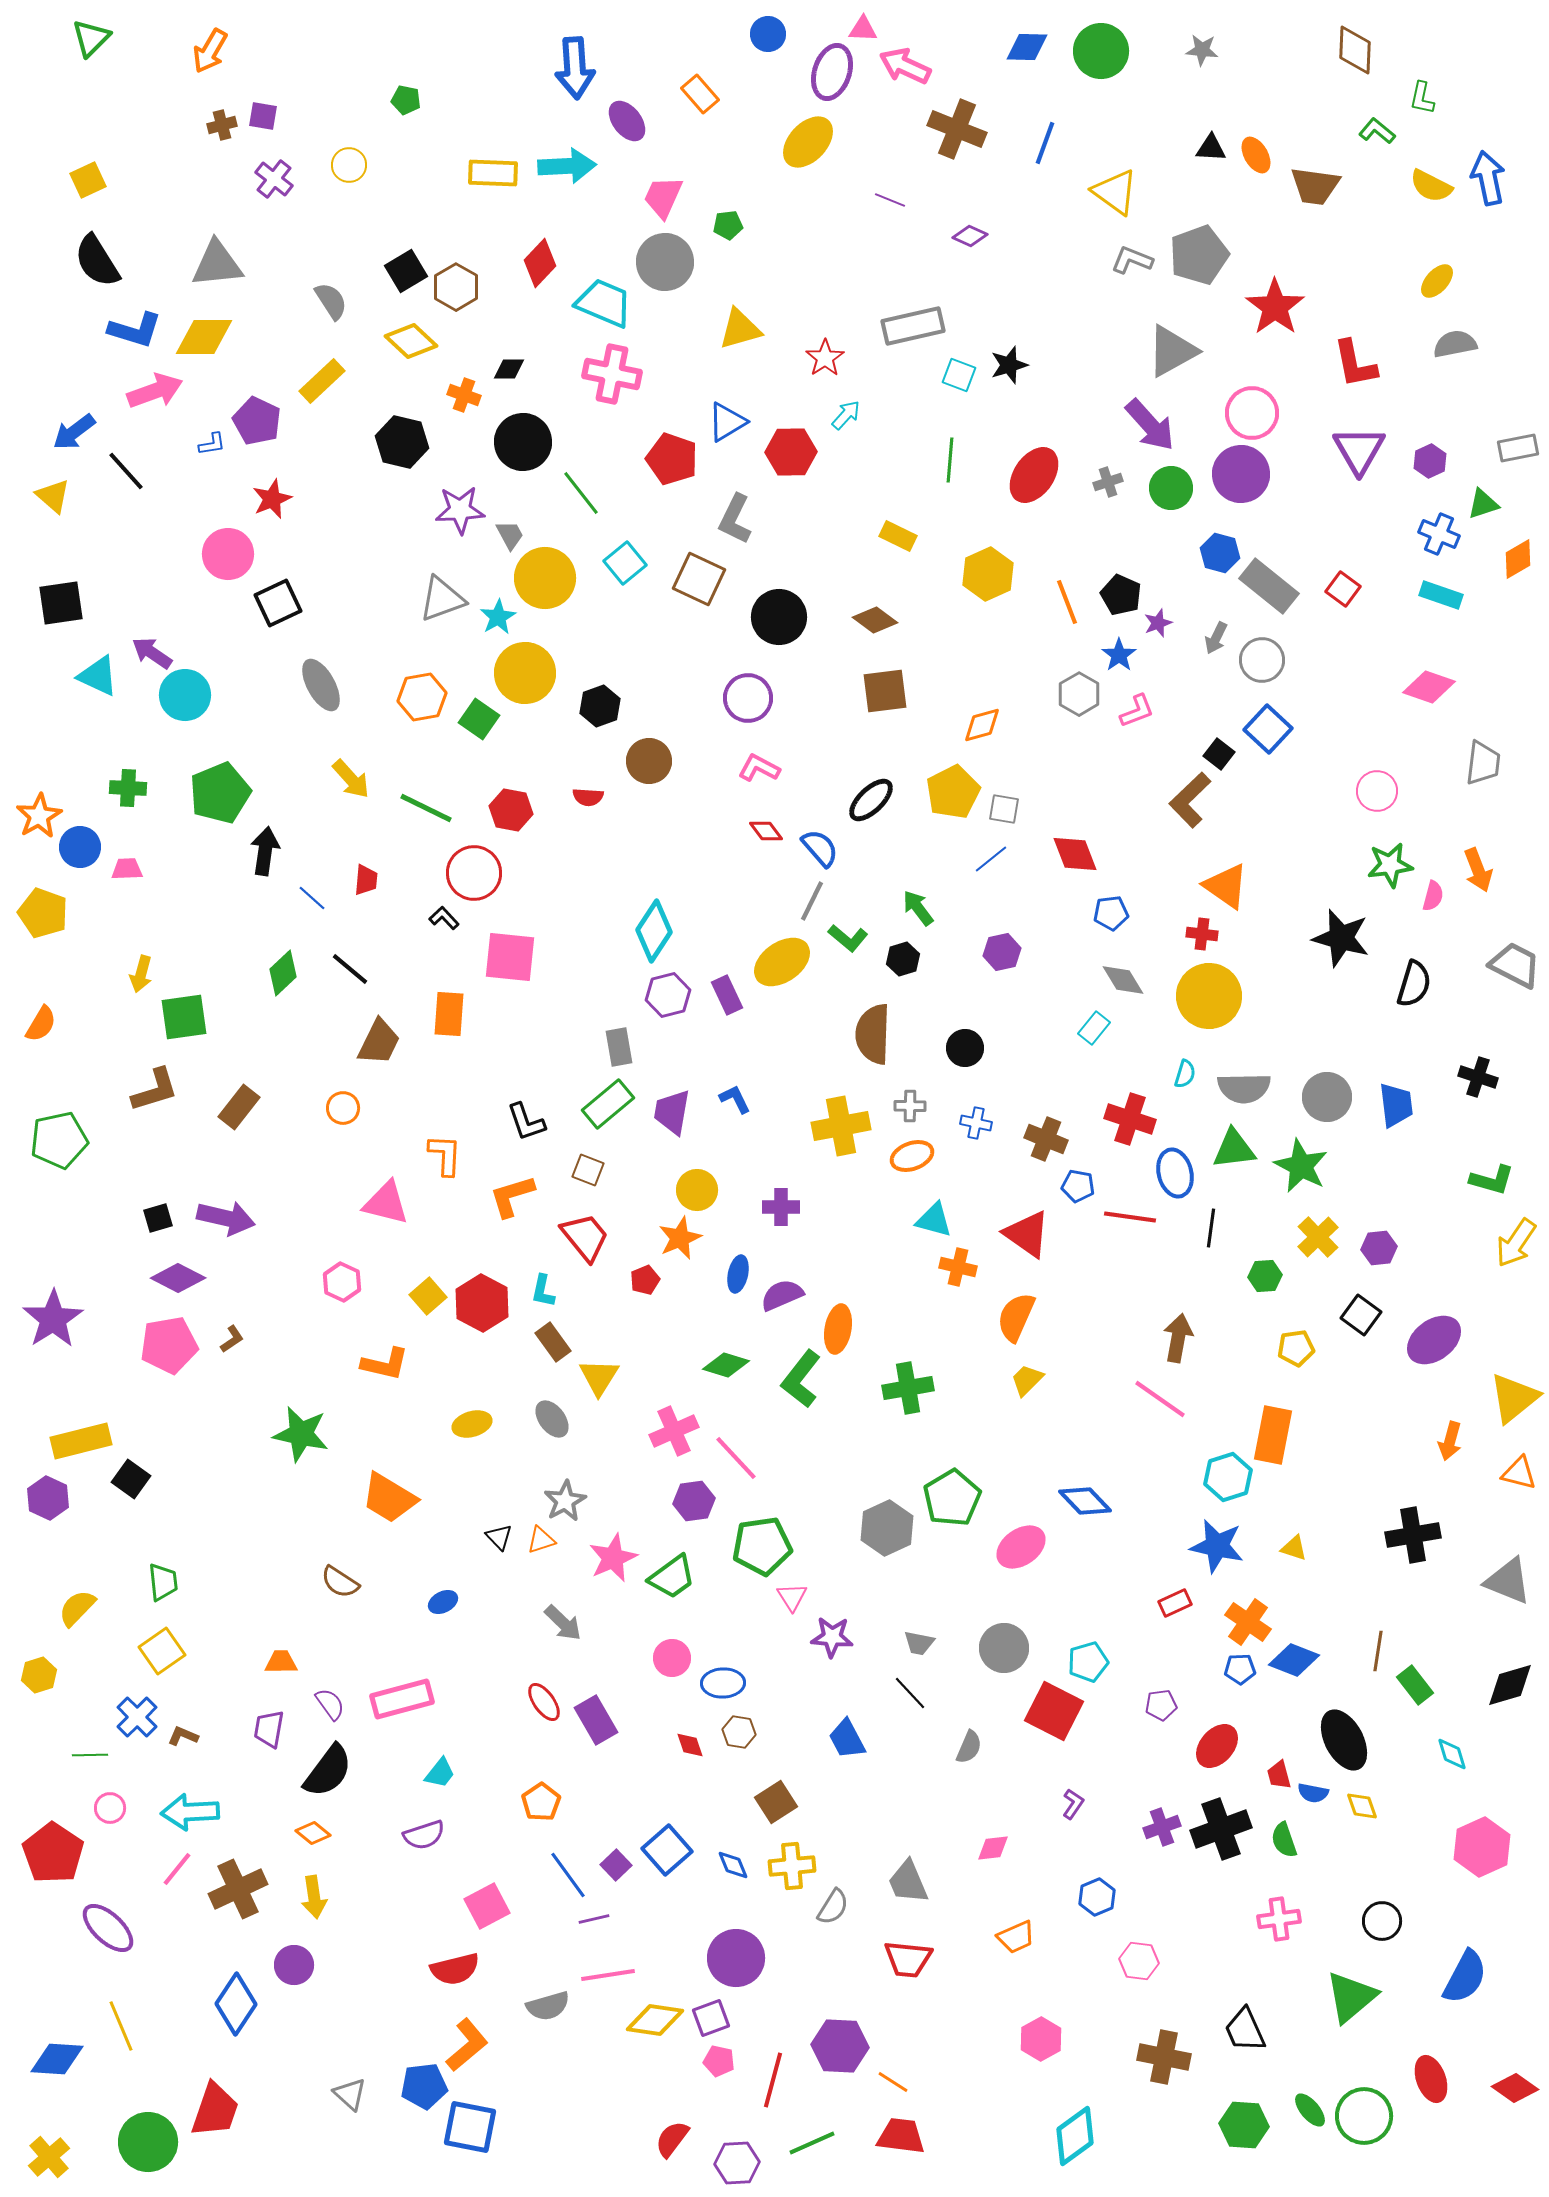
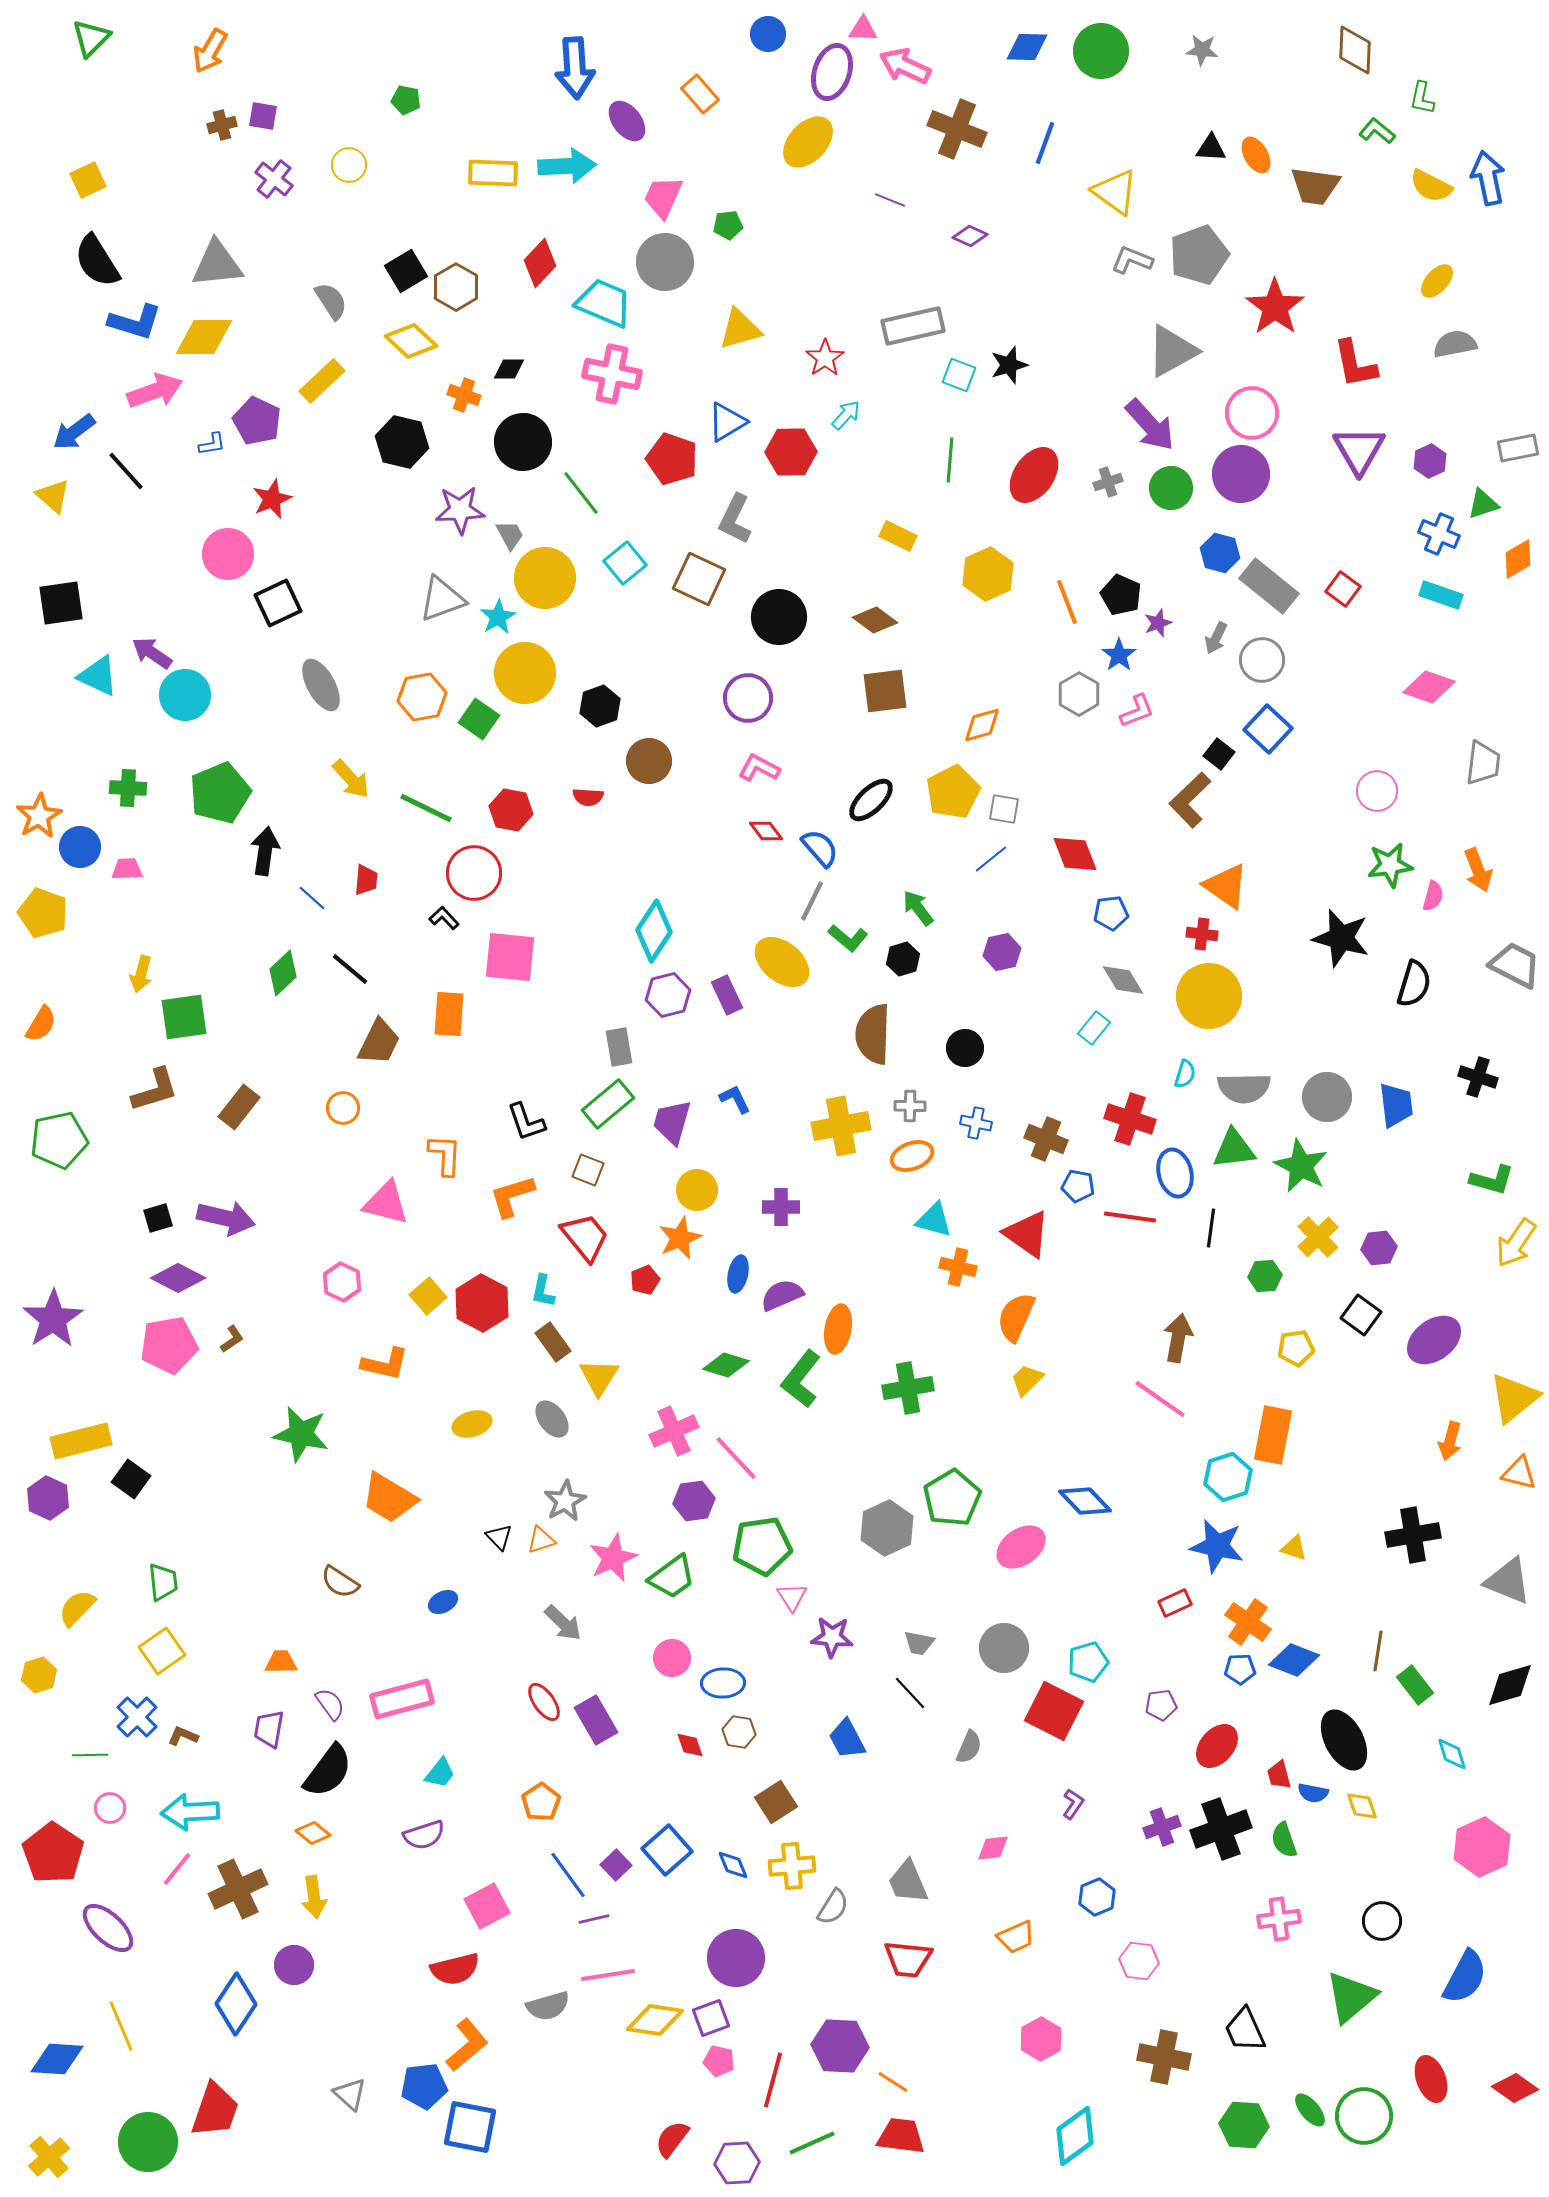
blue L-shape at (135, 330): moved 8 px up
yellow ellipse at (782, 962): rotated 74 degrees clockwise
purple trapezoid at (672, 1112): moved 10 px down; rotated 6 degrees clockwise
